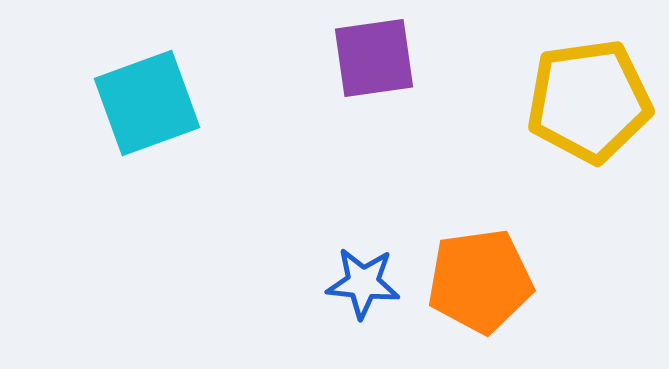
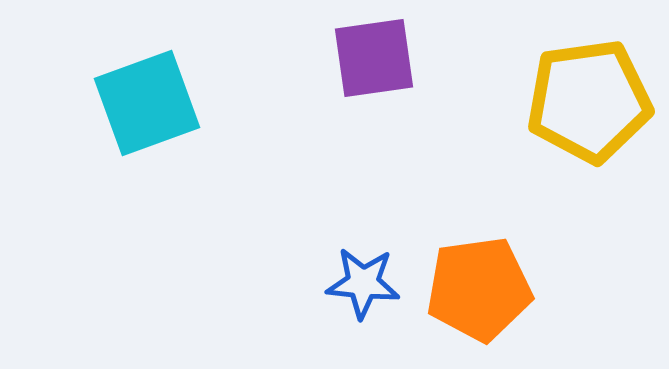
orange pentagon: moved 1 px left, 8 px down
